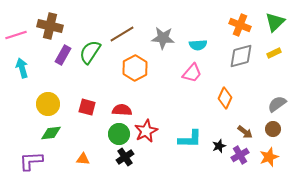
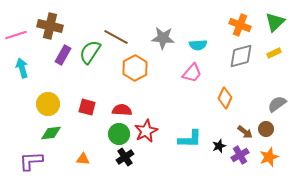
brown line: moved 6 px left, 3 px down; rotated 60 degrees clockwise
brown circle: moved 7 px left
